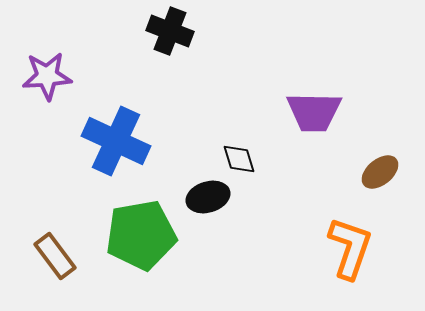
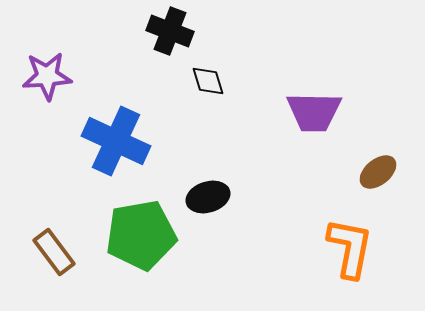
black diamond: moved 31 px left, 78 px up
brown ellipse: moved 2 px left
orange L-shape: rotated 8 degrees counterclockwise
brown rectangle: moved 1 px left, 4 px up
